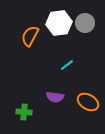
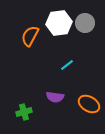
orange ellipse: moved 1 px right, 2 px down
green cross: rotated 21 degrees counterclockwise
